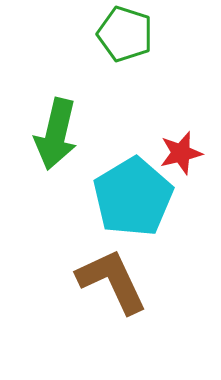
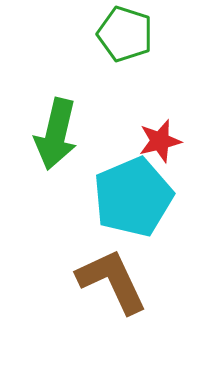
red star: moved 21 px left, 12 px up
cyan pentagon: rotated 8 degrees clockwise
